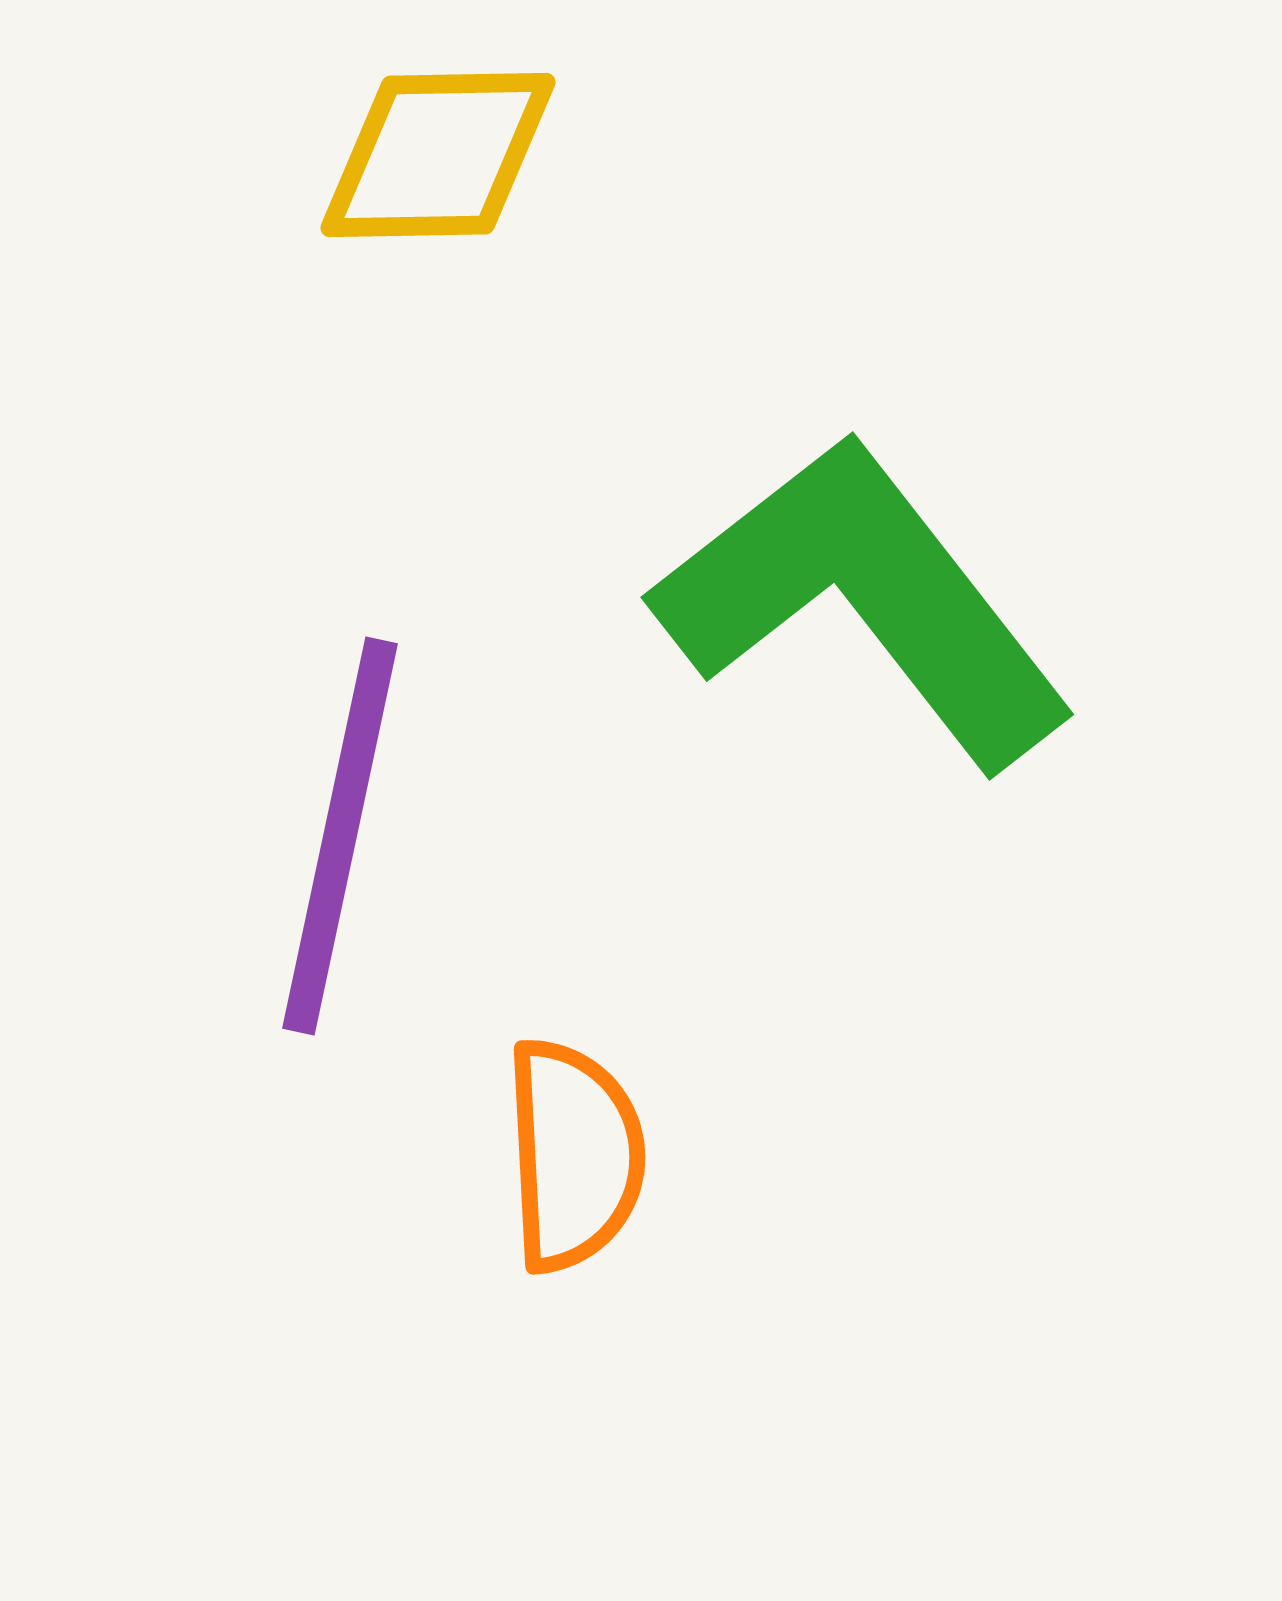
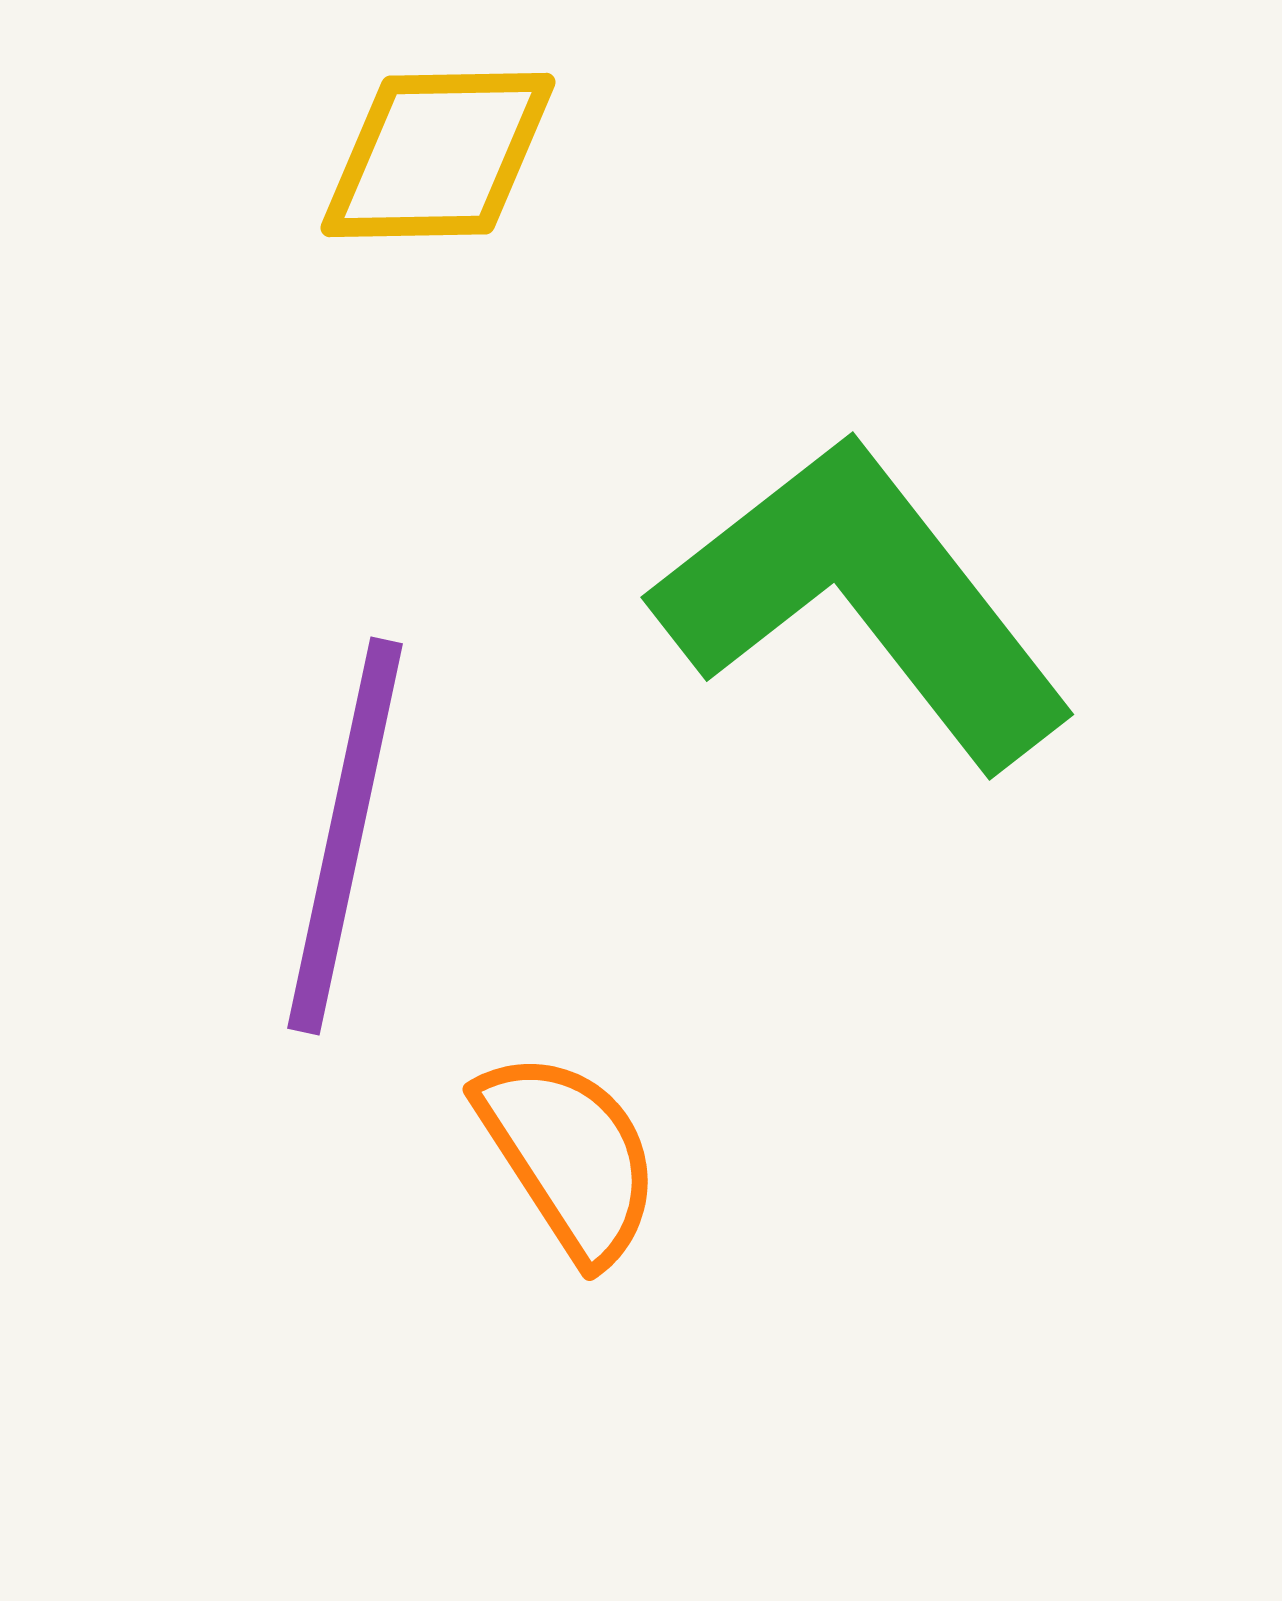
purple line: moved 5 px right
orange semicircle: moved 5 px left, 1 px down; rotated 30 degrees counterclockwise
